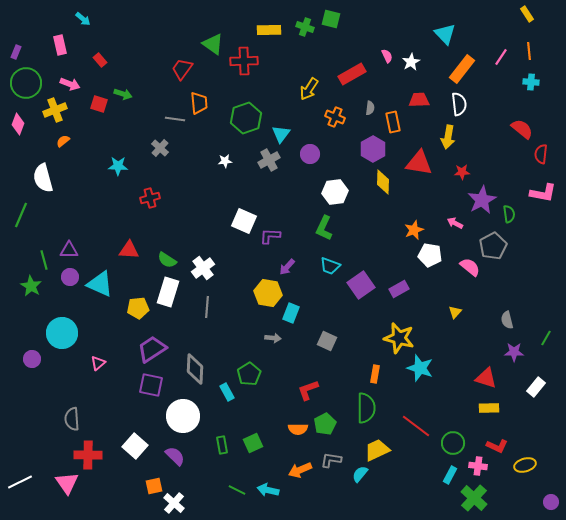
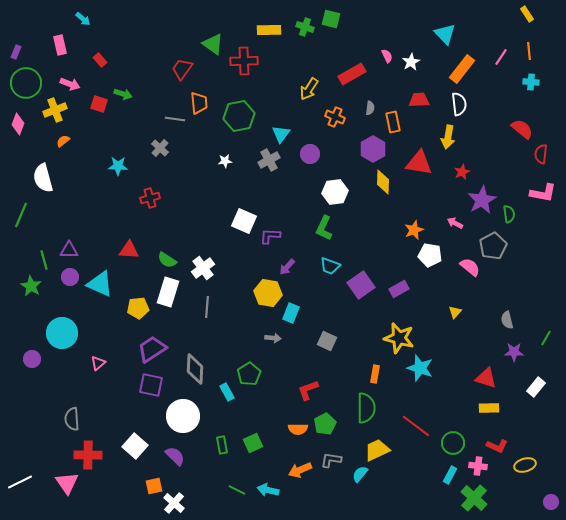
green hexagon at (246, 118): moved 7 px left, 2 px up; rotated 8 degrees clockwise
red star at (462, 172): rotated 21 degrees counterclockwise
